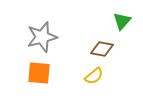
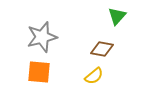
green triangle: moved 5 px left, 5 px up
orange square: moved 1 px up
